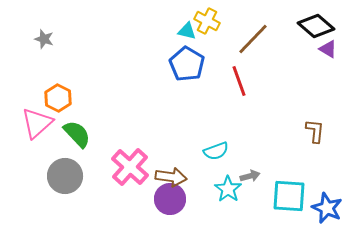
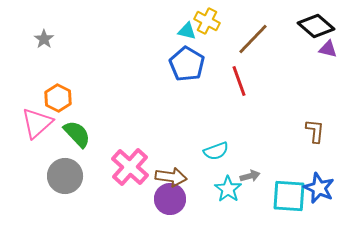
gray star: rotated 18 degrees clockwise
purple triangle: rotated 18 degrees counterclockwise
blue star: moved 8 px left, 20 px up
